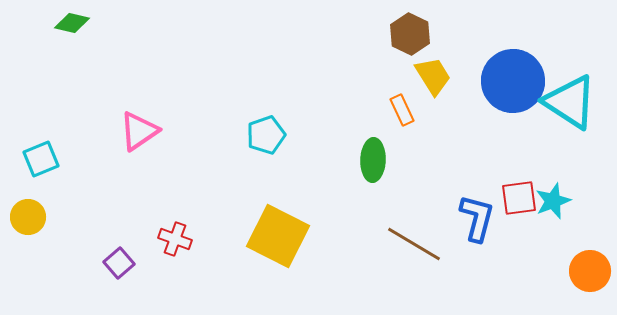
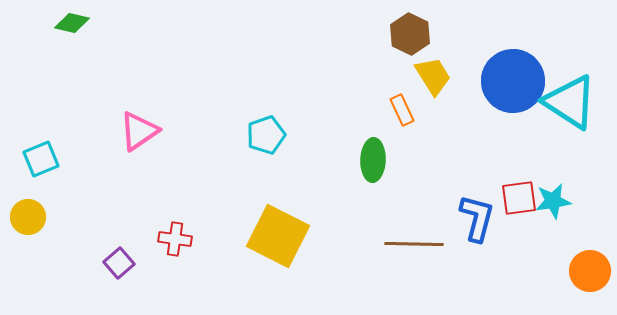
cyan star: rotated 12 degrees clockwise
red cross: rotated 12 degrees counterclockwise
brown line: rotated 30 degrees counterclockwise
